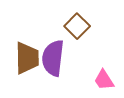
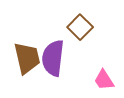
brown square: moved 3 px right, 1 px down
brown trapezoid: rotated 12 degrees counterclockwise
